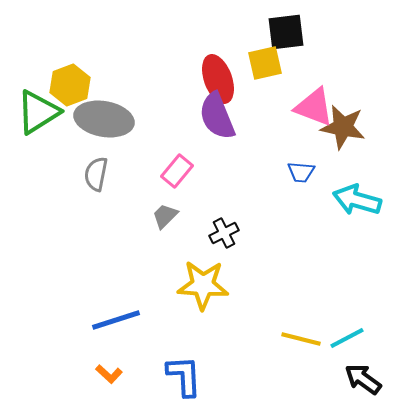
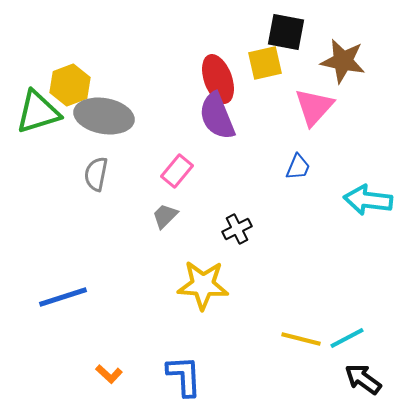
black square: rotated 18 degrees clockwise
pink triangle: rotated 51 degrees clockwise
green triangle: rotated 15 degrees clockwise
gray ellipse: moved 3 px up
brown star: moved 66 px up
blue trapezoid: moved 3 px left, 5 px up; rotated 72 degrees counterclockwise
cyan arrow: moved 11 px right; rotated 9 degrees counterclockwise
black cross: moved 13 px right, 4 px up
blue line: moved 53 px left, 23 px up
